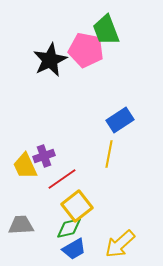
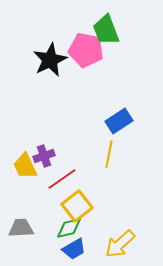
blue rectangle: moved 1 px left, 1 px down
gray trapezoid: moved 3 px down
